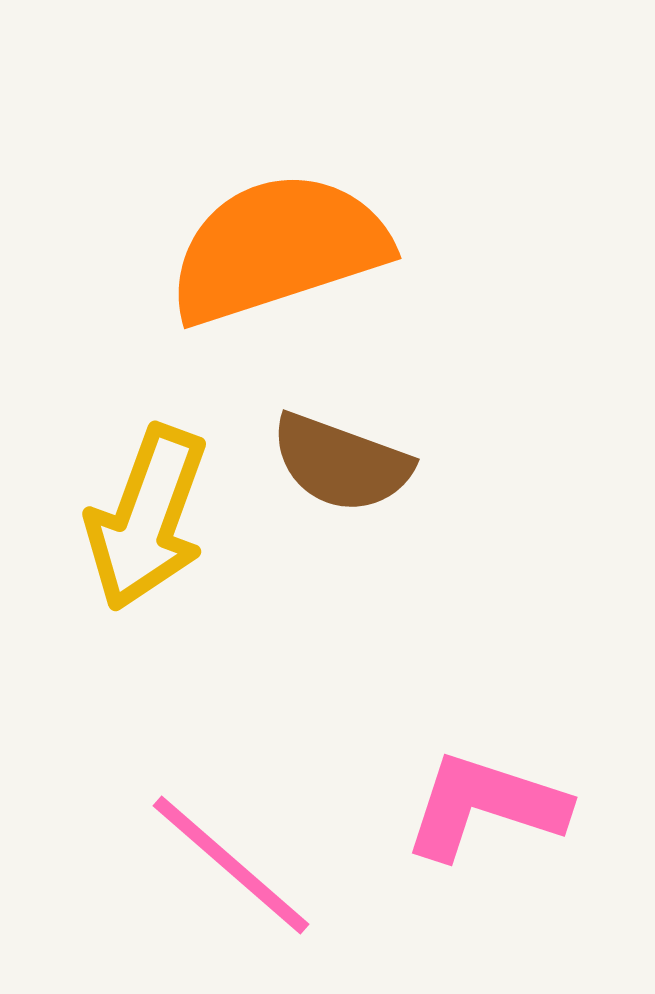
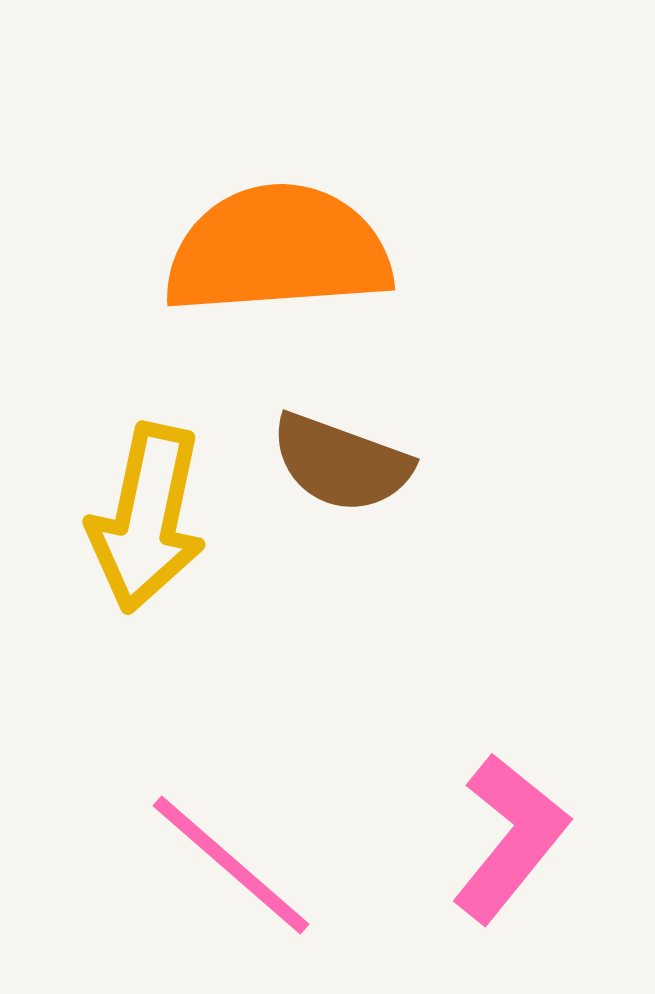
orange semicircle: moved 2 px down; rotated 14 degrees clockwise
yellow arrow: rotated 8 degrees counterclockwise
pink L-shape: moved 25 px right, 32 px down; rotated 111 degrees clockwise
